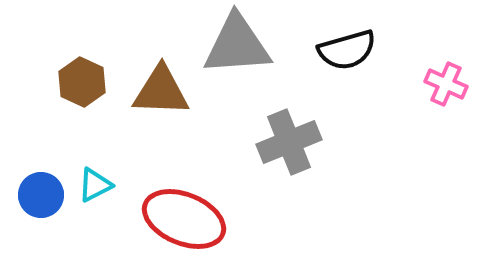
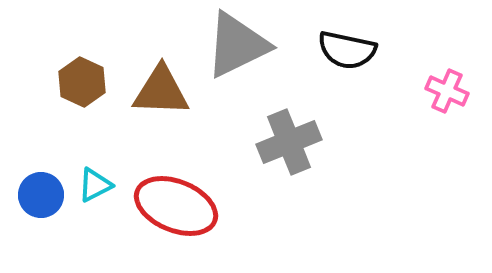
gray triangle: rotated 22 degrees counterclockwise
black semicircle: rotated 28 degrees clockwise
pink cross: moved 1 px right, 7 px down
red ellipse: moved 8 px left, 13 px up
